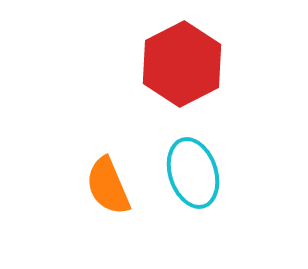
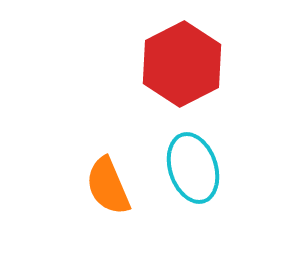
cyan ellipse: moved 5 px up
